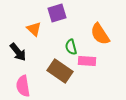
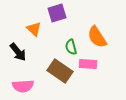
orange semicircle: moved 3 px left, 3 px down
pink rectangle: moved 1 px right, 3 px down
pink semicircle: rotated 85 degrees counterclockwise
